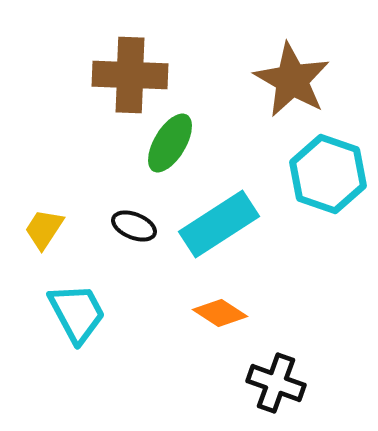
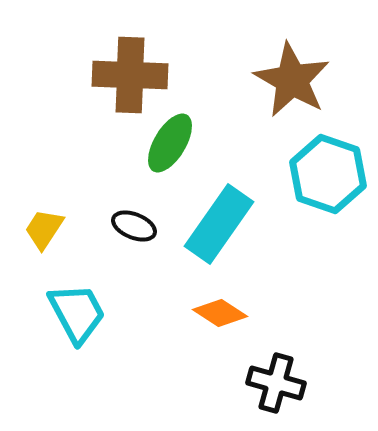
cyan rectangle: rotated 22 degrees counterclockwise
black cross: rotated 4 degrees counterclockwise
